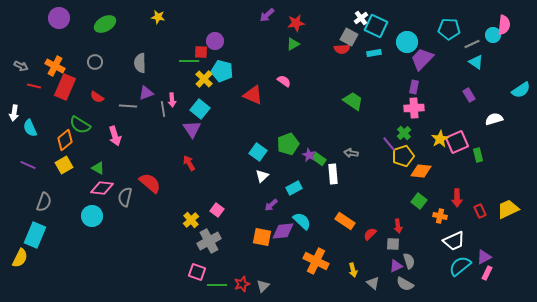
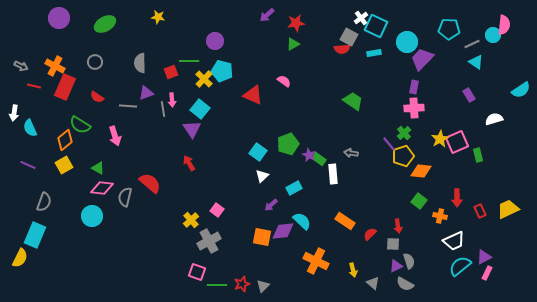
red square at (201, 52): moved 30 px left, 20 px down; rotated 24 degrees counterclockwise
